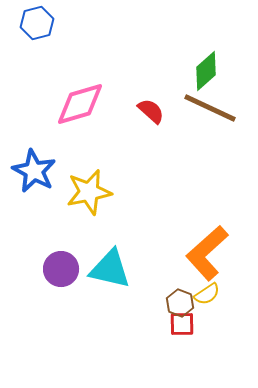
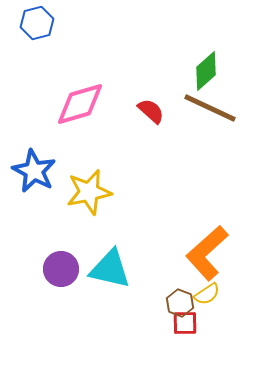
red square: moved 3 px right, 1 px up
